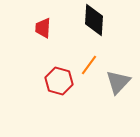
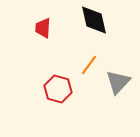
black diamond: rotated 16 degrees counterclockwise
red hexagon: moved 1 px left, 8 px down
